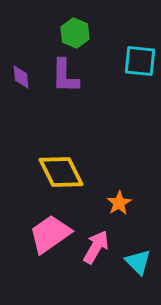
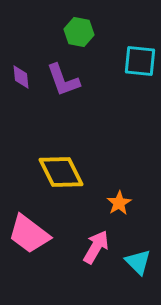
green hexagon: moved 4 px right, 1 px up; rotated 12 degrees counterclockwise
purple L-shape: moved 2 px left, 4 px down; rotated 21 degrees counterclockwise
pink trapezoid: moved 21 px left; rotated 108 degrees counterclockwise
